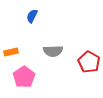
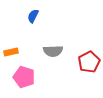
blue semicircle: moved 1 px right
red pentagon: rotated 15 degrees clockwise
pink pentagon: rotated 20 degrees counterclockwise
